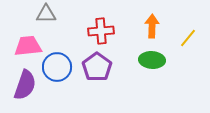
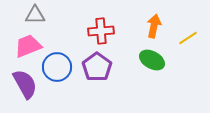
gray triangle: moved 11 px left, 1 px down
orange arrow: moved 2 px right; rotated 10 degrees clockwise
yellow line: rotated 18 degrees clockwise
pink trapezoid: rotated 16 degrees counterclockwise
green ellipse: rotated 25 degrees clockwise
purple semicircle: moved 1 px up; rotated 48 degrees counterclockwise
